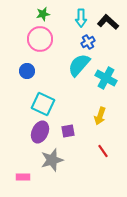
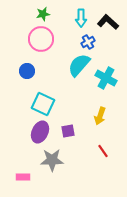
pink circle: moved 1 px right
gray star: rotated 15 degrees clockwise
